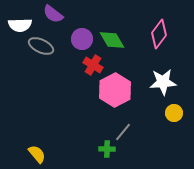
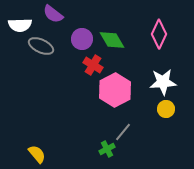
pink diamond: rotated 12 degrees counterclockwise
yellow circle: moved 8 px left, 4 px up
green cross: rotated 28 degrees counterclockwise
